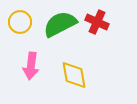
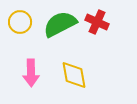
pink arrow: moved 7 px down; rotated 8 degrees counterclockwise
